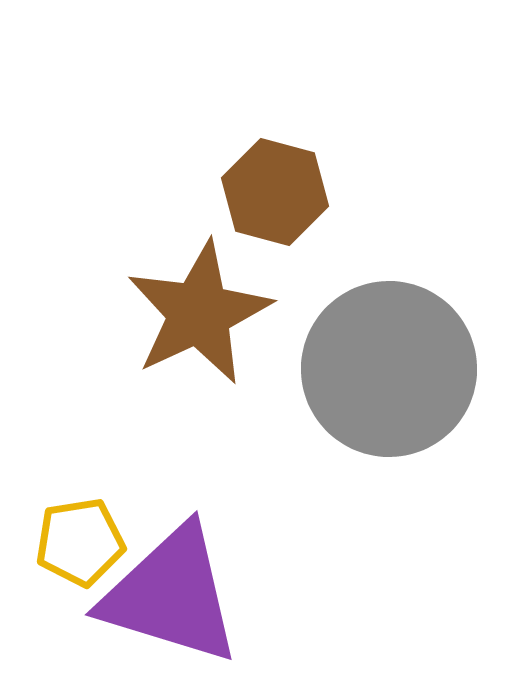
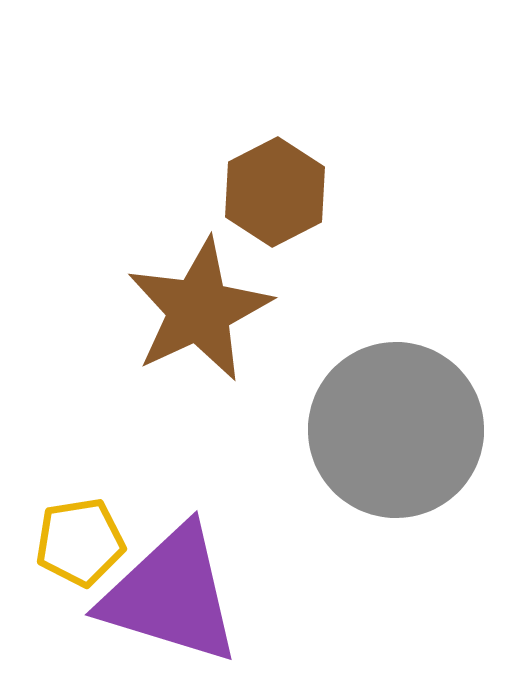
brown hexagon: rotated 18 degrees clockwise
brown star: moved 3 px up
gray circle: moved 7 px right, 61 px down
